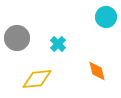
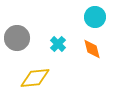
cyan circle: moved 11 px left
orange diamond: moved 5 px left, 22 px up
yellow diamond: moved 2 px left, 1 px up
